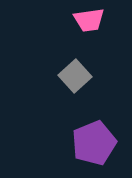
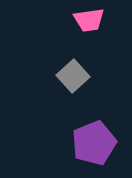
gray square: moved 2 px left
